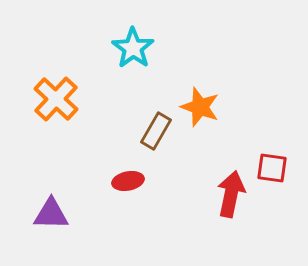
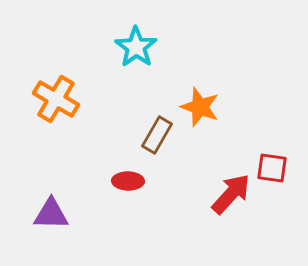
cyan star: moved 3 px right, 1 px up
orange cross: rotated 12 degrees counterclockwise
brown rectangle: moved 1 px right, 4 px down
red ellipse: rotated 12 degrees clockwise
red arrow: rotated 30 degrees clockwise
